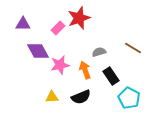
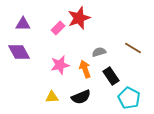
purple diamond: moved 19 px left, 1 px down
orange arrow: moved 1 px up
